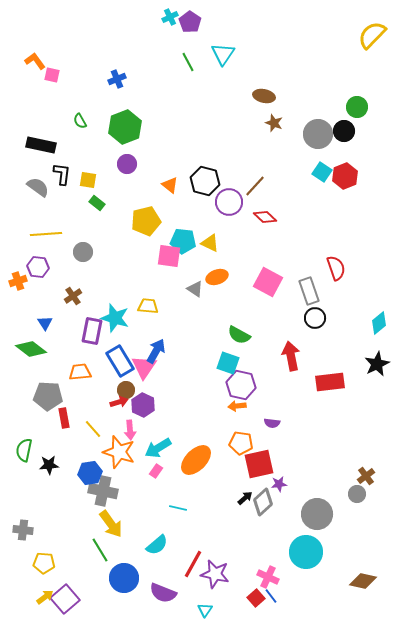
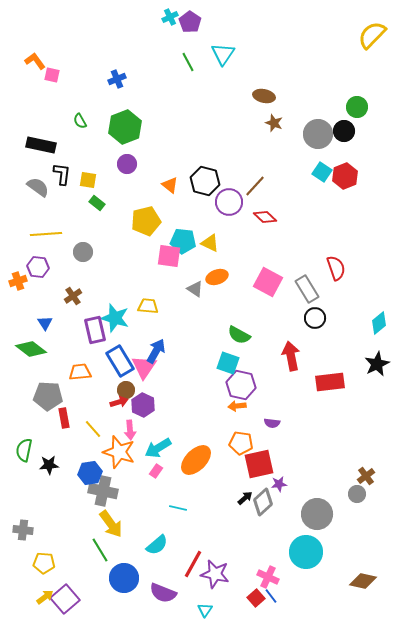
gray rectangle at (309, 291): moved 2 px left, 2 px up; rotated 12 degrees counterclockwise
purple rectangle at (92, 331): moved 3 px right, 1 px up; rotated 24 degrees counterclockwise
